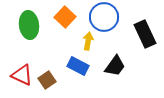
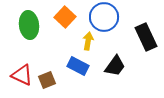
black rectangle: moved 1 px right, 3 px down
brown square: rotated 12 degrees clockwise
